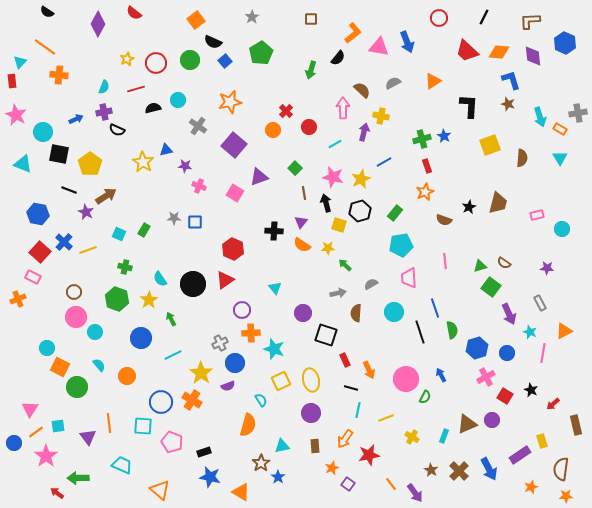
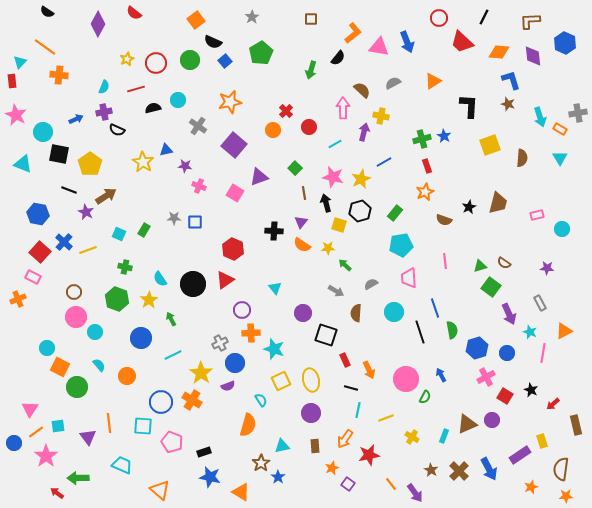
red trapezoid at (467, 51): moved 5 px left, 9 px up
gray arrow at (338, 293): moved 2 px left, 2 px up; rotated 42 degrees clockwise
